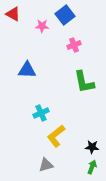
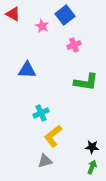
pink star: rotated 24 degrees clockwise
green L-shape: moved 2 px right; rotated 70 degrees counterclockwise
yellow L-shape: moved 3 px left
gray triangle: moved 1 px left, 4 px up
